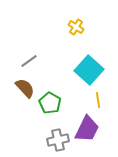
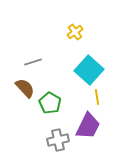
yellow cross: moved 1 px left, 5 px down; rotated 21 degrees clockwise
gray line: moved 4 px right, 1 px down; rotated 18 degrees clockwise
yellow line: moved 1 px left, 3 px up
purple trapezoid: moved 1 px right, 3 px up
